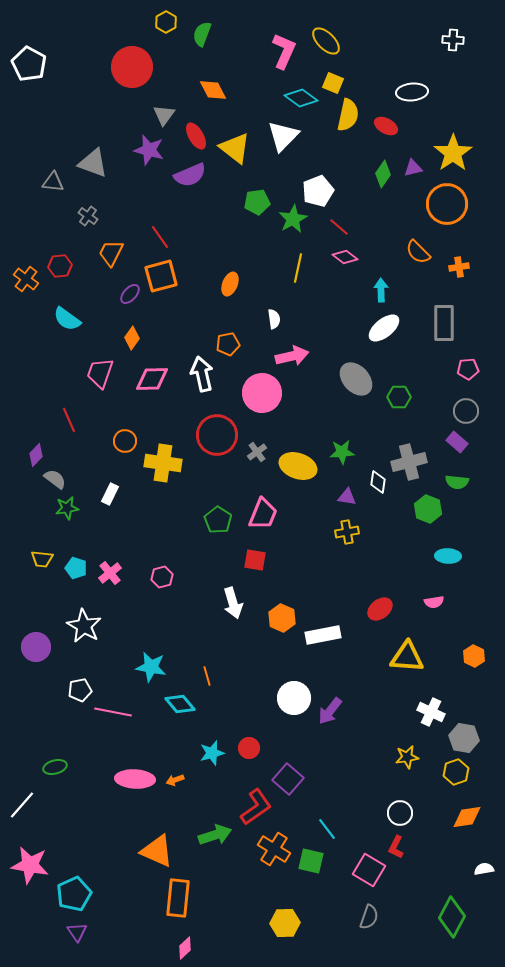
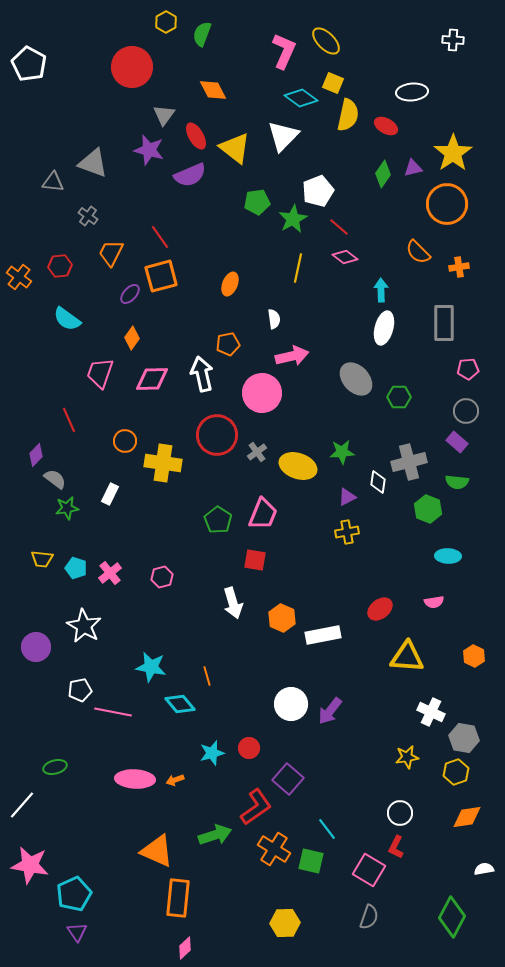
orange cross at (26, 279): moved 7 px left, 2 px up
white ellipse at (384, 328): rotated 36 degrees counterclockwise
purple triangle at (347, 497): rotated 36 degrees counterclockwise
white circle at (294, 698): moved 3 px left, 6 px down
